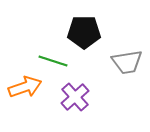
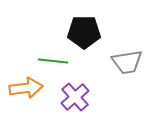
green line: rotated 12 degrees counterclockwise
orange arrow: moved 1 px right, 1 px down; rotated 12 degrees clockwise
